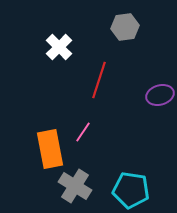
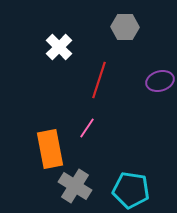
gray hexagon: rotated 8 degrees clockwise
purple ellipse: moved 14 px up
pink line: moved 4 px right, 4 px up
